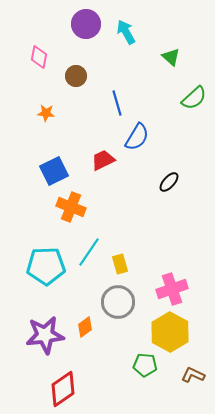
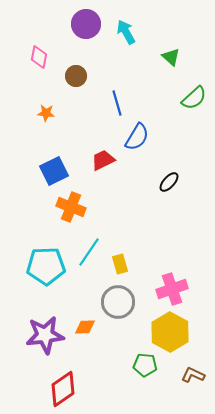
orange diamond: rotated 35 degrees clockwise
